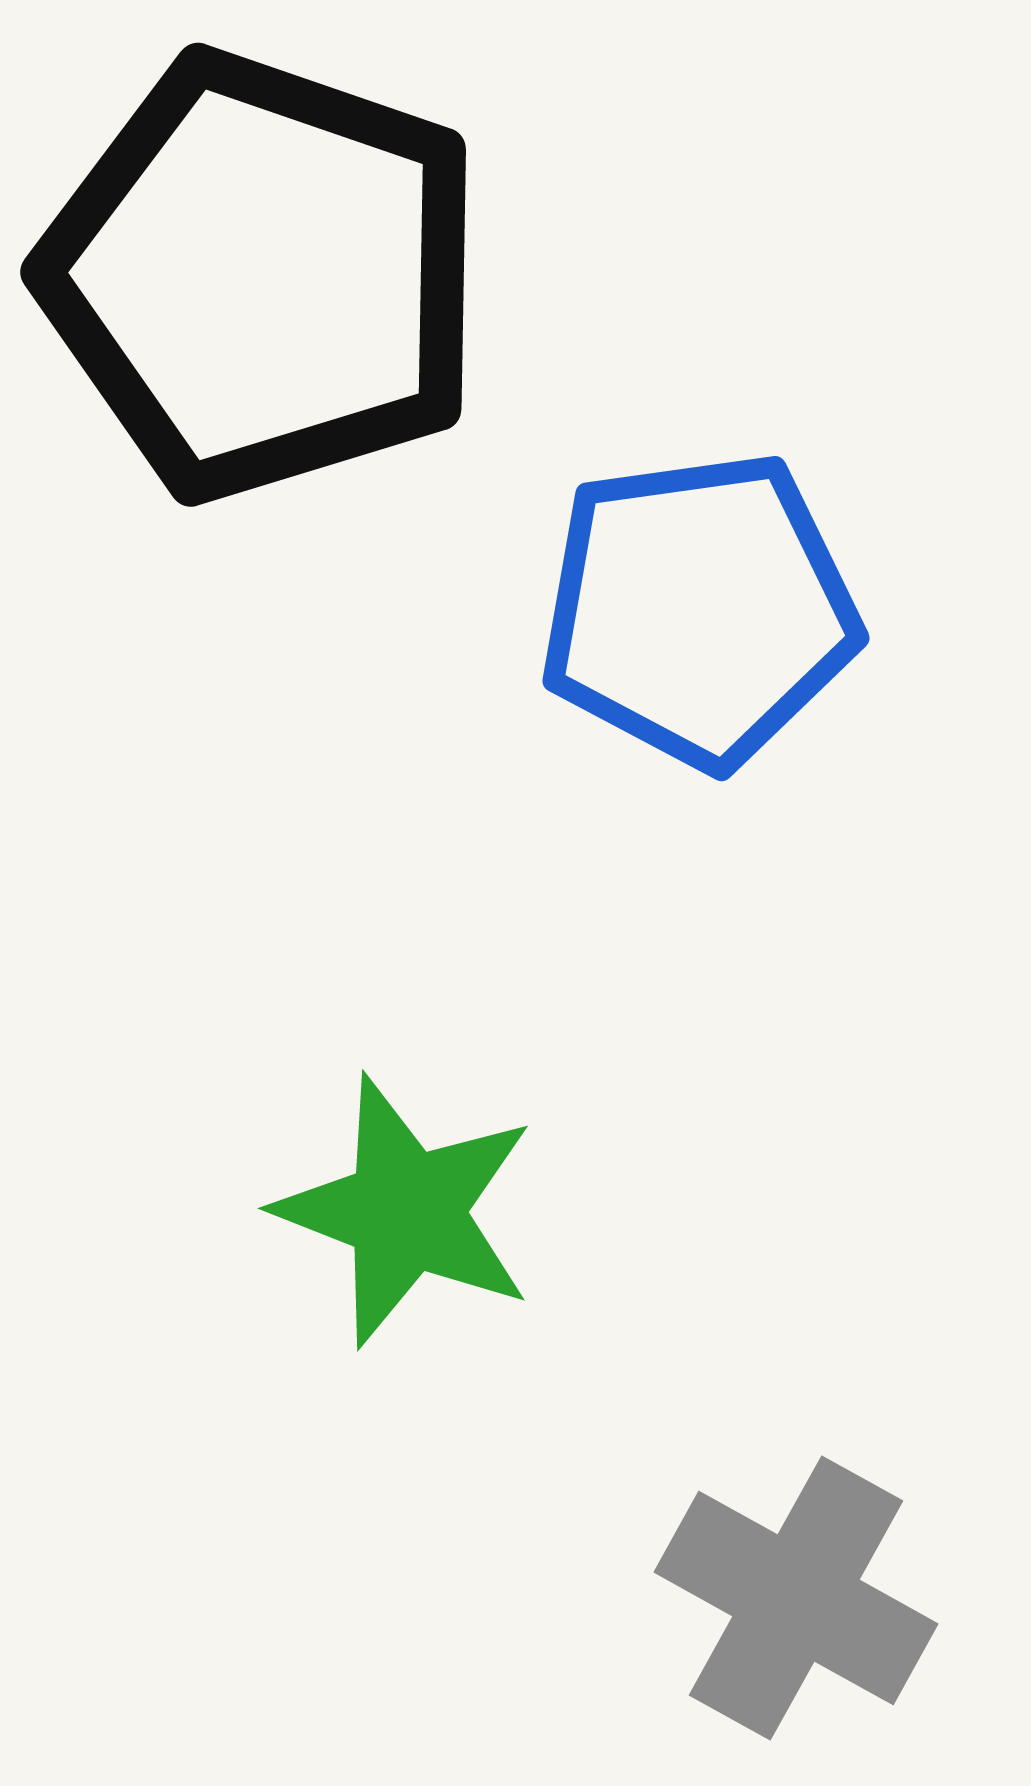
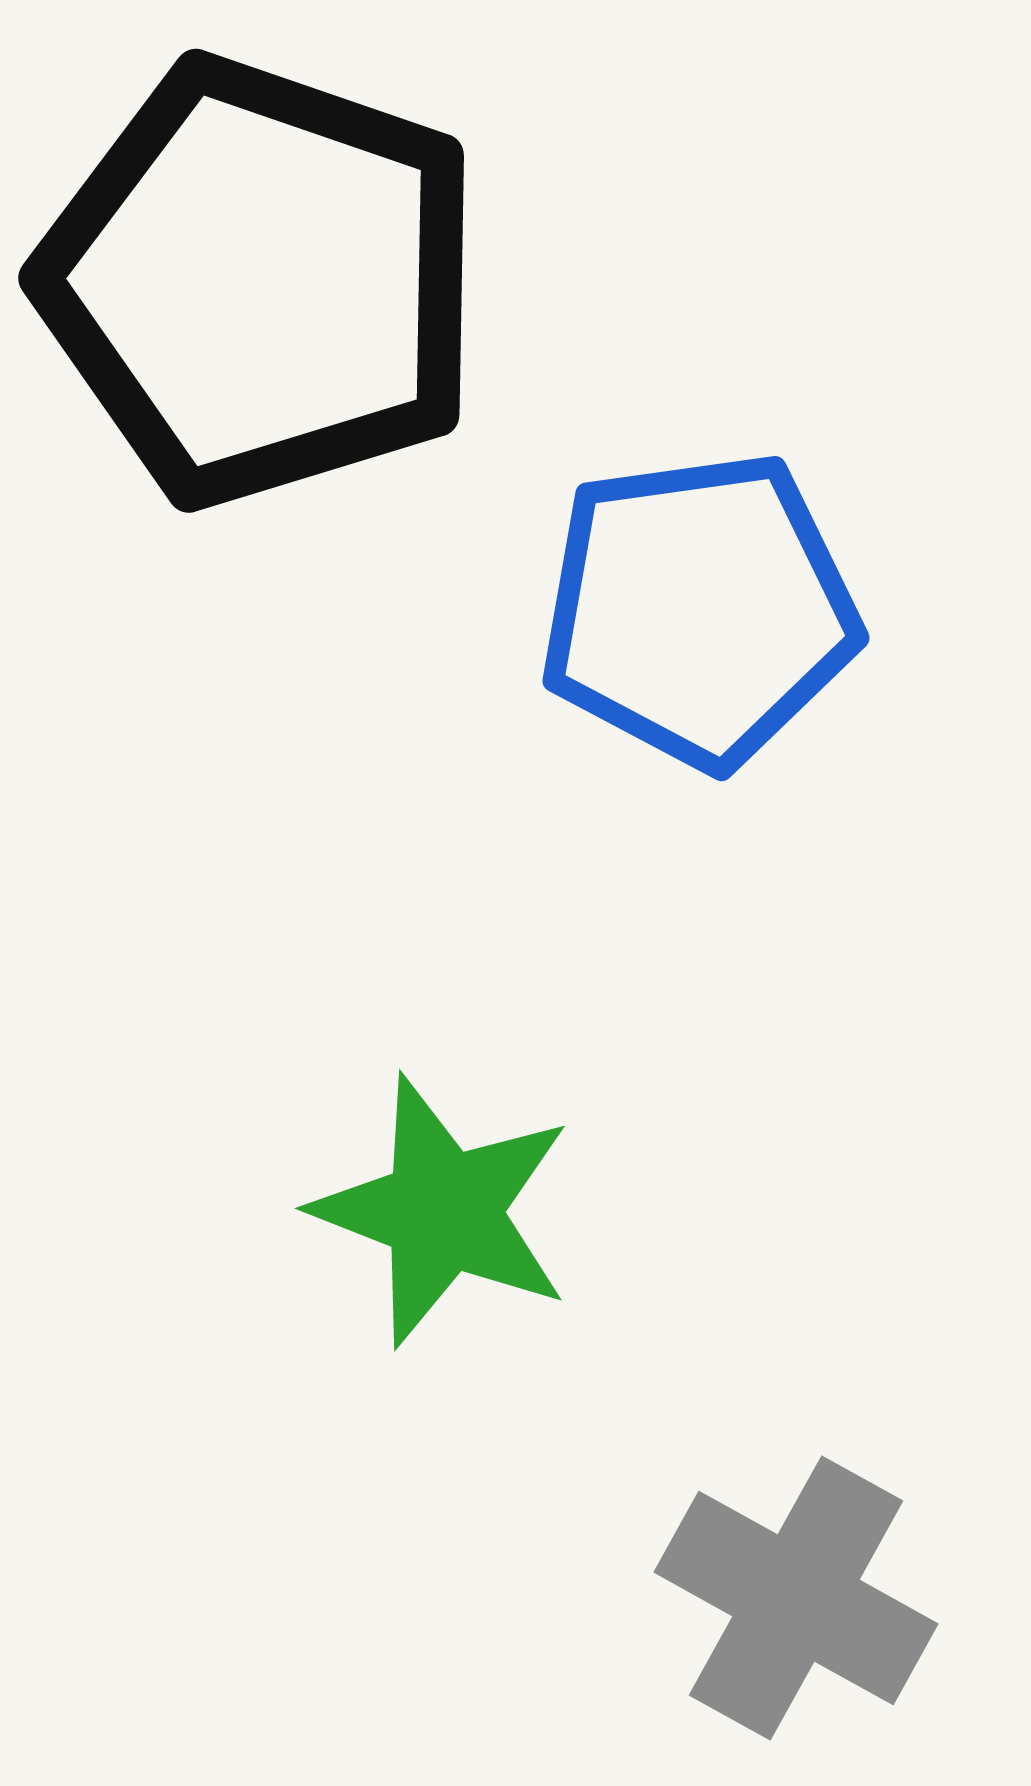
black pentagon: moved 2 px left, 6 px down
green star: moved 37 px right
